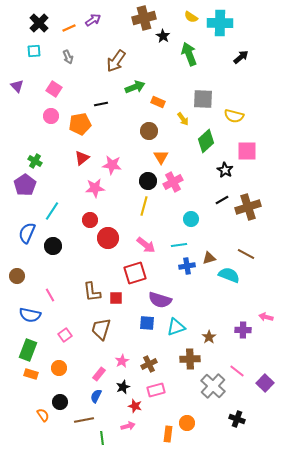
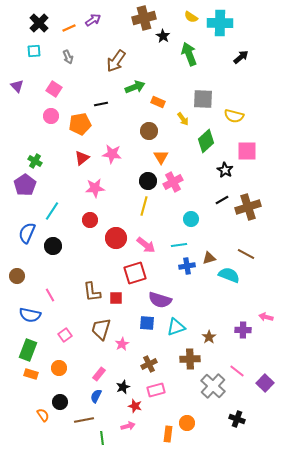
pink star at (112, 165): moved 11 px up
red circle at (108, 238): moved 8 px right
pink star at (122, 361): moved 17 px up
